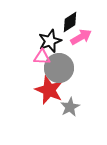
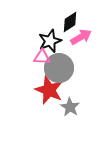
gray star: rotated 12 degrees counterclockwise
